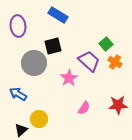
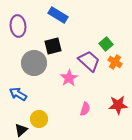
pink semicircle: moved 1 px right, 1 px down; rotated 16 degrees counterclockwise
